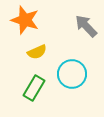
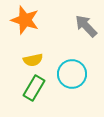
yellow semicircle: moved 4 px left, 8 px down; rotated 12 degrees clockwise
